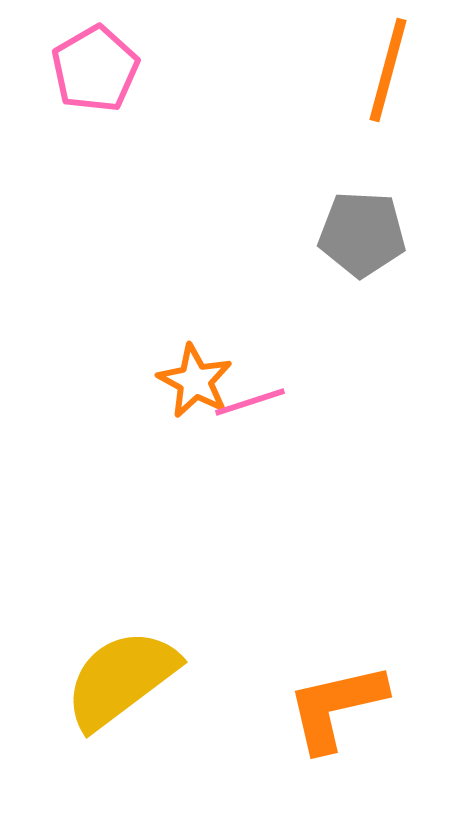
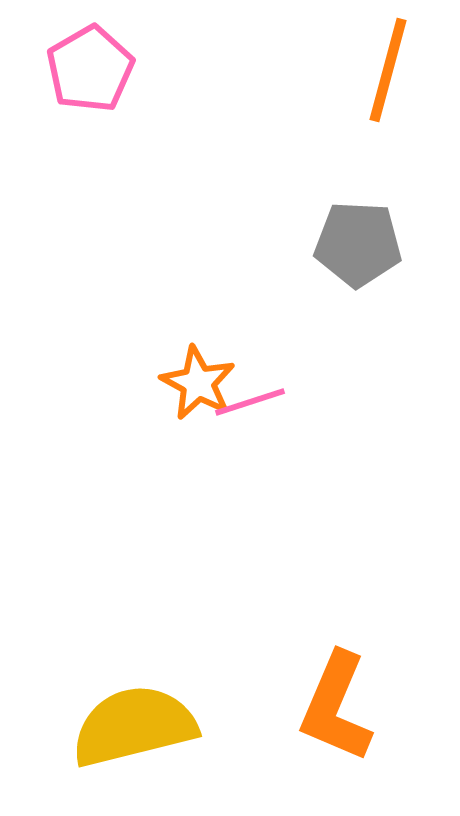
pink pentagon: moved 5 px left
gray pentagon: moved 4 px left, 10 px down
orange star: moved 3 px right, 2 px down
yellow semicircle: moved 13 px right, 47 px down; rotated 23 degrees clockwise
orange L-shape: rotated 54 degrees counterclockwise
